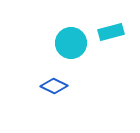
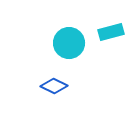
cyan circle: moved 2 px left
